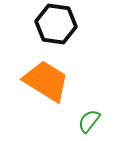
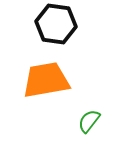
orange trapezoid: moved 1 px up; rotated 42 degrees counterclockwise
